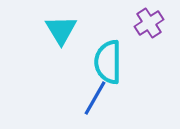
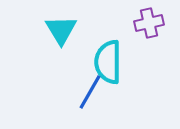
purple cross: rotated 20 degrees clockwise
blue line: moved 5 px left, 6 px up
